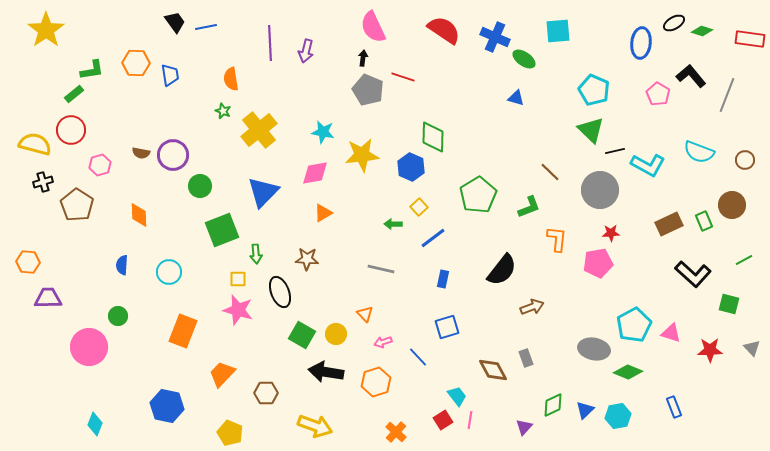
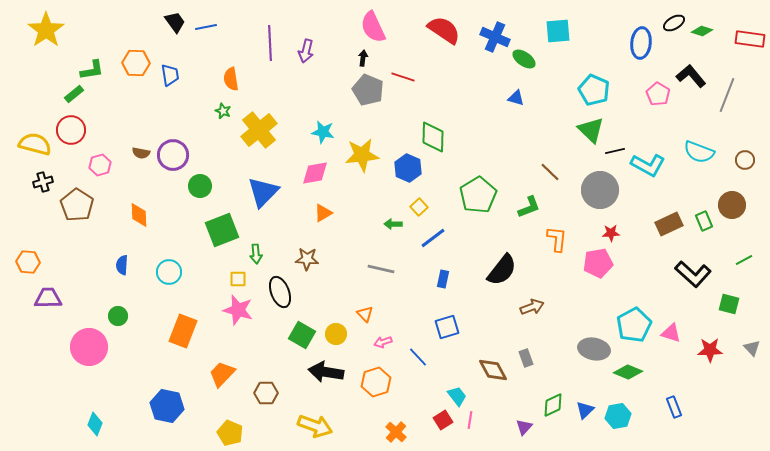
blue hexagon at (411, 167): moved 3 px left, 1 px down
